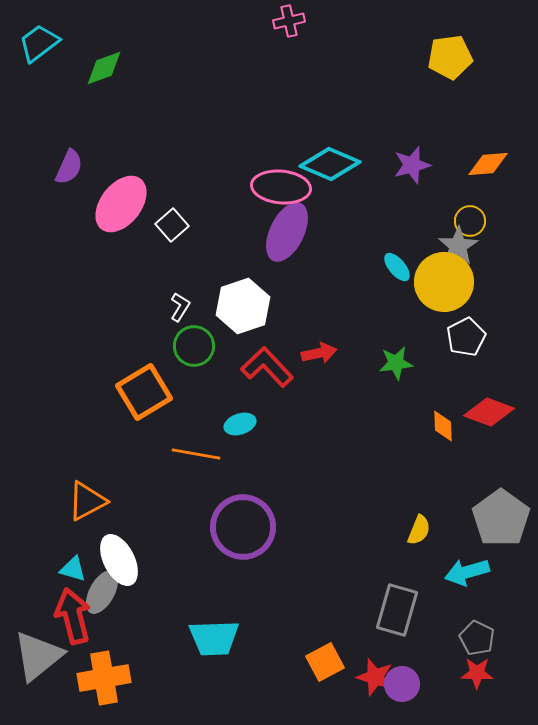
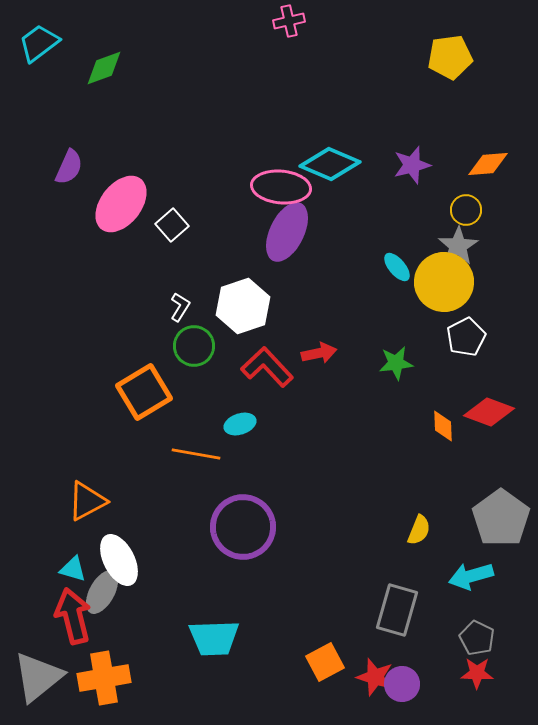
yellow circle at (470, 221): moved 4 px left, 11 px up
cyan arrow at (467, 572): moved 4 px right, 4 px down
gray triangle at (38, 656): moved 21 px down
